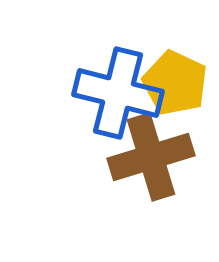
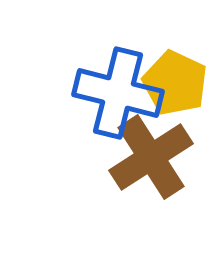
brown cross: rotated 16 degrees counterclockwise
